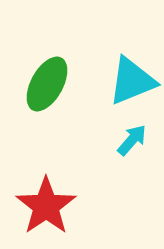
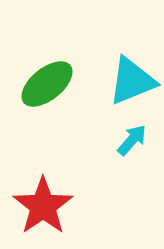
green ellipse: rotated 22 degrees clockwise
red star: moved 3 px left
